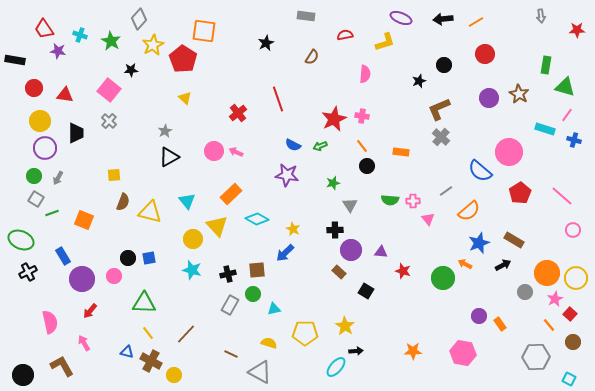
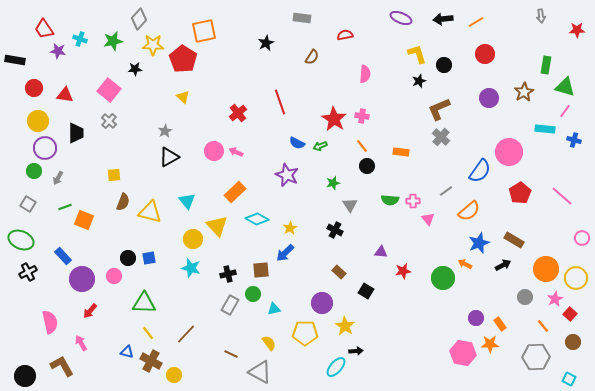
gray rectangle at (306, 16): moved 4 px left, 2 px down
orange square at (204, 31): rotated 20 degrees counterclockwise
cyan cross at (80, 35): moved 4 px down
green star at (111, 41): moved 2 px right; rotated 30 degrees clockwise
yellow L-shape at (385, 42): moved 32 px right, 12 px down; rotated 90 degrees counterclockwise
yellow star at (153, 45): rotated 30 degrees clockwise
black star at (131, 70): moved 4 px right, 1 px up
brown star at (519, 94): moved 5 px right, 2 px up; rotated 12 degrees clockwise
yellow triangle at (185, 98): moved 2 px left, 1 px up
red line at (278, 99): moved 2 px right, 3 px down
pink line at (567, 115): moved 2 px left, 4 px up
red star at (334, 119): rotated 15 degrees counterclockwise
yellow circle at (40, 121): moved 2 px left
cyan rectangle at (545, 129): rotated 12 degrees counterclockwise
blue semicircle at (293, 145): moved 4 px right, 2 px up
blue semicircle at (480, 171): rotated 95 degrees counterclockwise
purple star at (287, 175): rotated 15 degrees clockwise
green circle at (34, 176): moved 5 px up
orange rectangle at (231, 194): moved 4 px right, 2 px up
gray square at (36, 199): moved 8 px left, 5 px down
green line at (52, 213): moved 13 px right, 6 px up
yellow star at (293, 229): moved 3 px left, 1 px up; rotated 16 degrees clockwise
black cross at (335, 230): rotated 28 degrees clockwise
pink circle at (573, 230): moved 9 px right, 8 px down
purple circle at (351, 250): moved 29 px left, 53 px down
blue rectangle at (63, 256): rotated 12 degrees counterclockwise
cyan star at (192, 270): moved 1 px left, 2 px up
brown square at (257, 270): moved 4 px right
red star at (403, 271): rotated 28 degrees counterclockwise
orange circle at (547, 273): moved 1 px left, 4 px up
gray circle at (525, 292): moved 5 px down
purple circle at (479, 316): moved 3 px left, 2 px down
orange line at (549, 325): moved 6 px left, 1 px down
pink arrow at (84, 343): moved 3 px left
yellow semicircle at (269, 343): rotated 35 degrees clockwise
orange star at (413, 351): moved 77 px right, 7 px up
black circle at (23, 375): moved 2 px right, 1 px down
